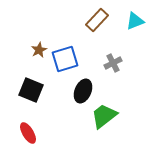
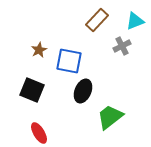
blue square: moved 4 px right, 2 px down; rotated 28 degrees clockwise
gray cross: moved 9 px right, 17 px up
black square: moved 1 px right
green trapezoid: moved 6 px right, 1 px down
red ellipse: moved 11 px right
